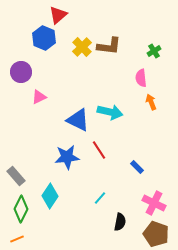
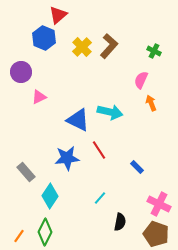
brown L-shape: rotated 55 degrees counterclockwise
green cross: rotated 32 degrees counterclockwise
pink semicircle: moved 2 px down; rotated 30 degrees clockwise
orange arrow: moved 1 px down
blue star: moved 1 px down
gray rectangle: moved 10 px right, 4 px up
pink cross: moved 5 px right, 1 px down
green diamond: moved 24 px right, 23 px down
orange line: moved 2 px right, 3 px up; rotated 32 degrees counterclockwise
